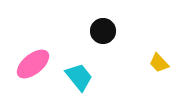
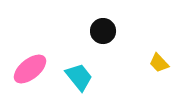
pink ellipse: moved 3 px left, 5 px down
